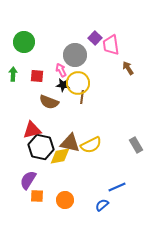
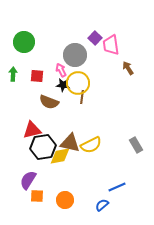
black hexagon: moved 2 px right; rotated 20 degrees counterclockwise
